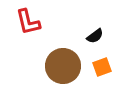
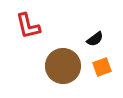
red L-shape: moved 4 px down
black semicircle: moved 3 px down
